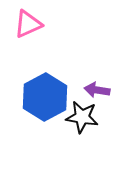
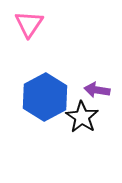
pink triangle: moved 1 px right; rotated 32 degrees counterclockwise
black star: rotated 24 degrees clockwise
